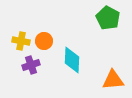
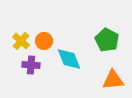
green pentagon: moved 1 px left, 22 px down
yellow cross: rotated 30 degrees clockwise
cyan diamond: moved 3 px left, 1 px up; rotated 24 degrees counterclockwise
purple cross: rotated 24 degrees clockwise
